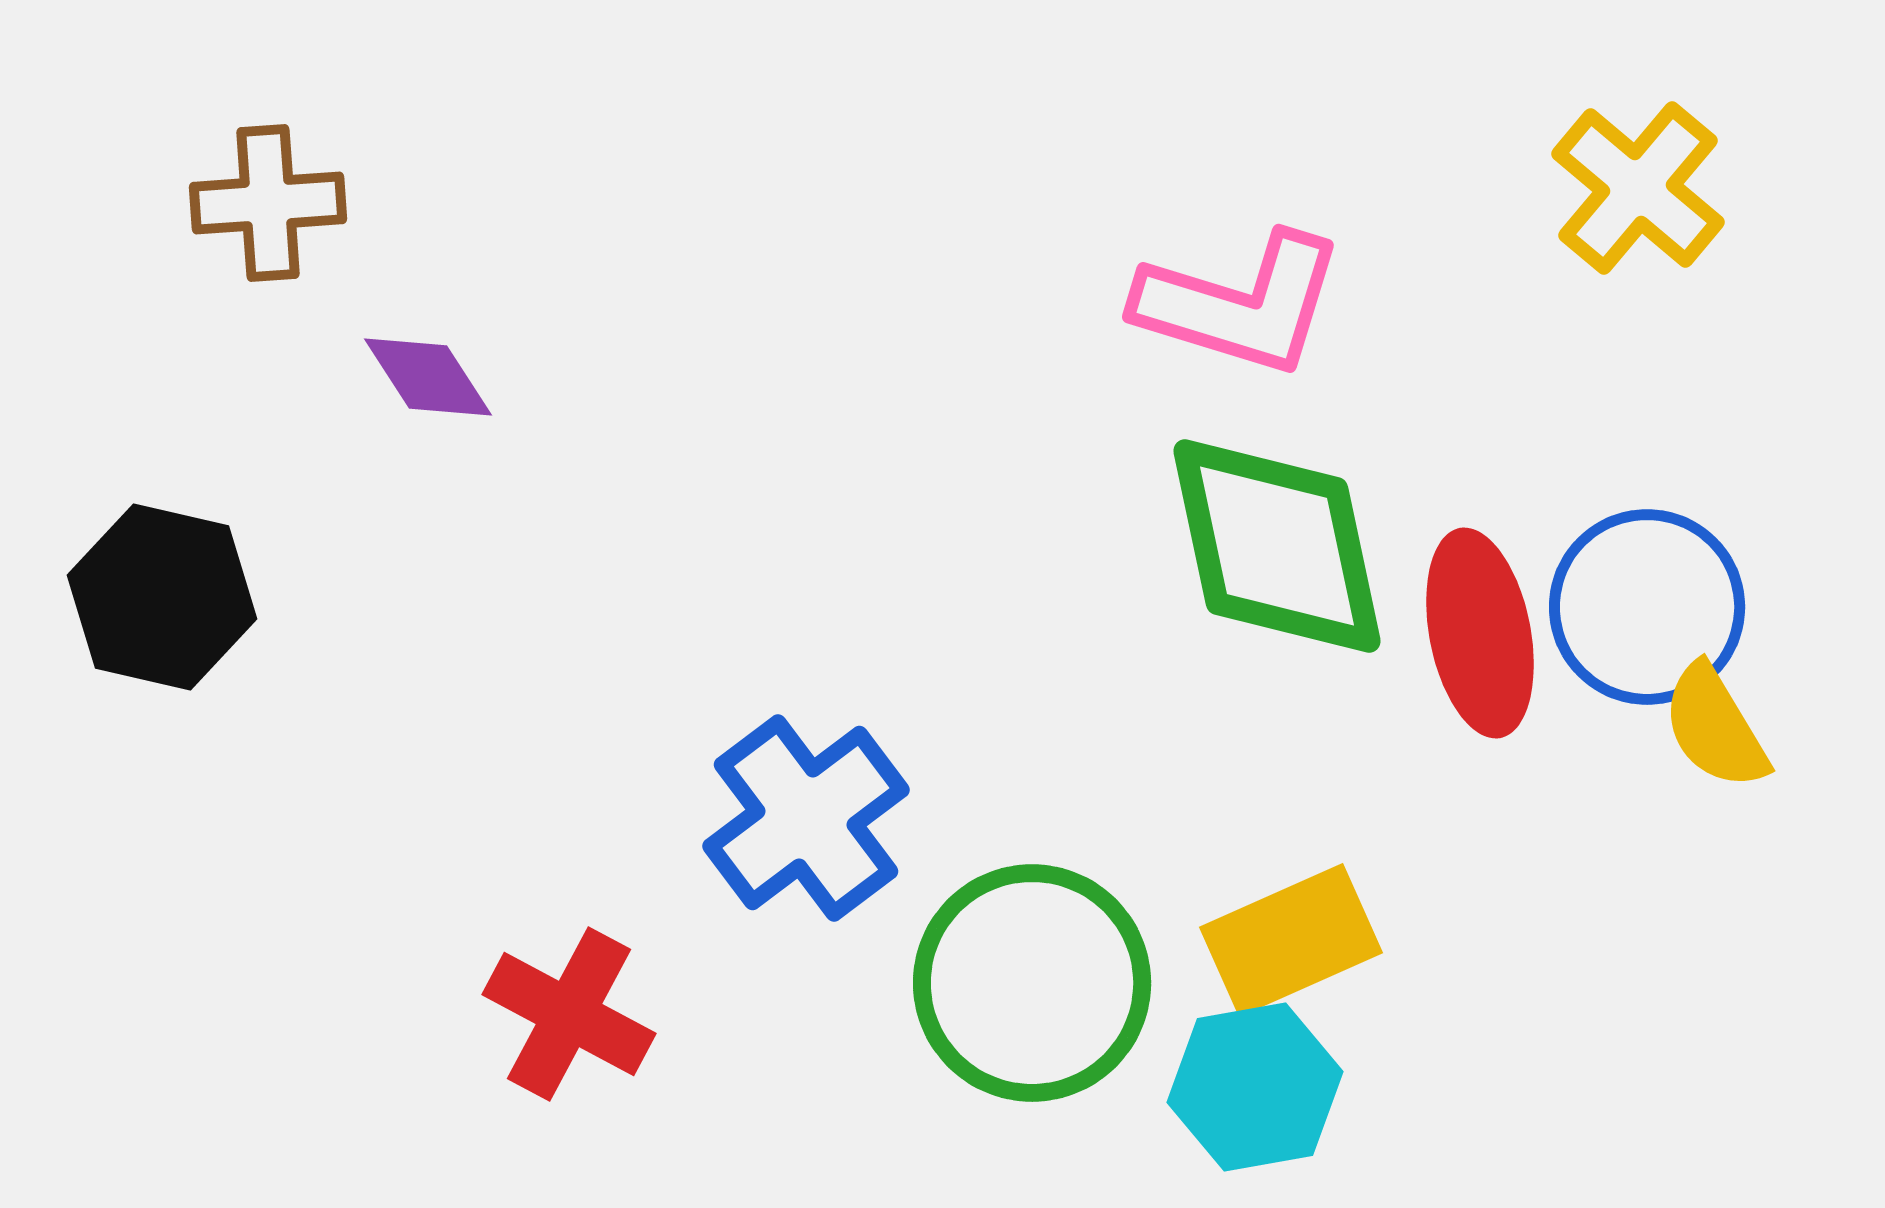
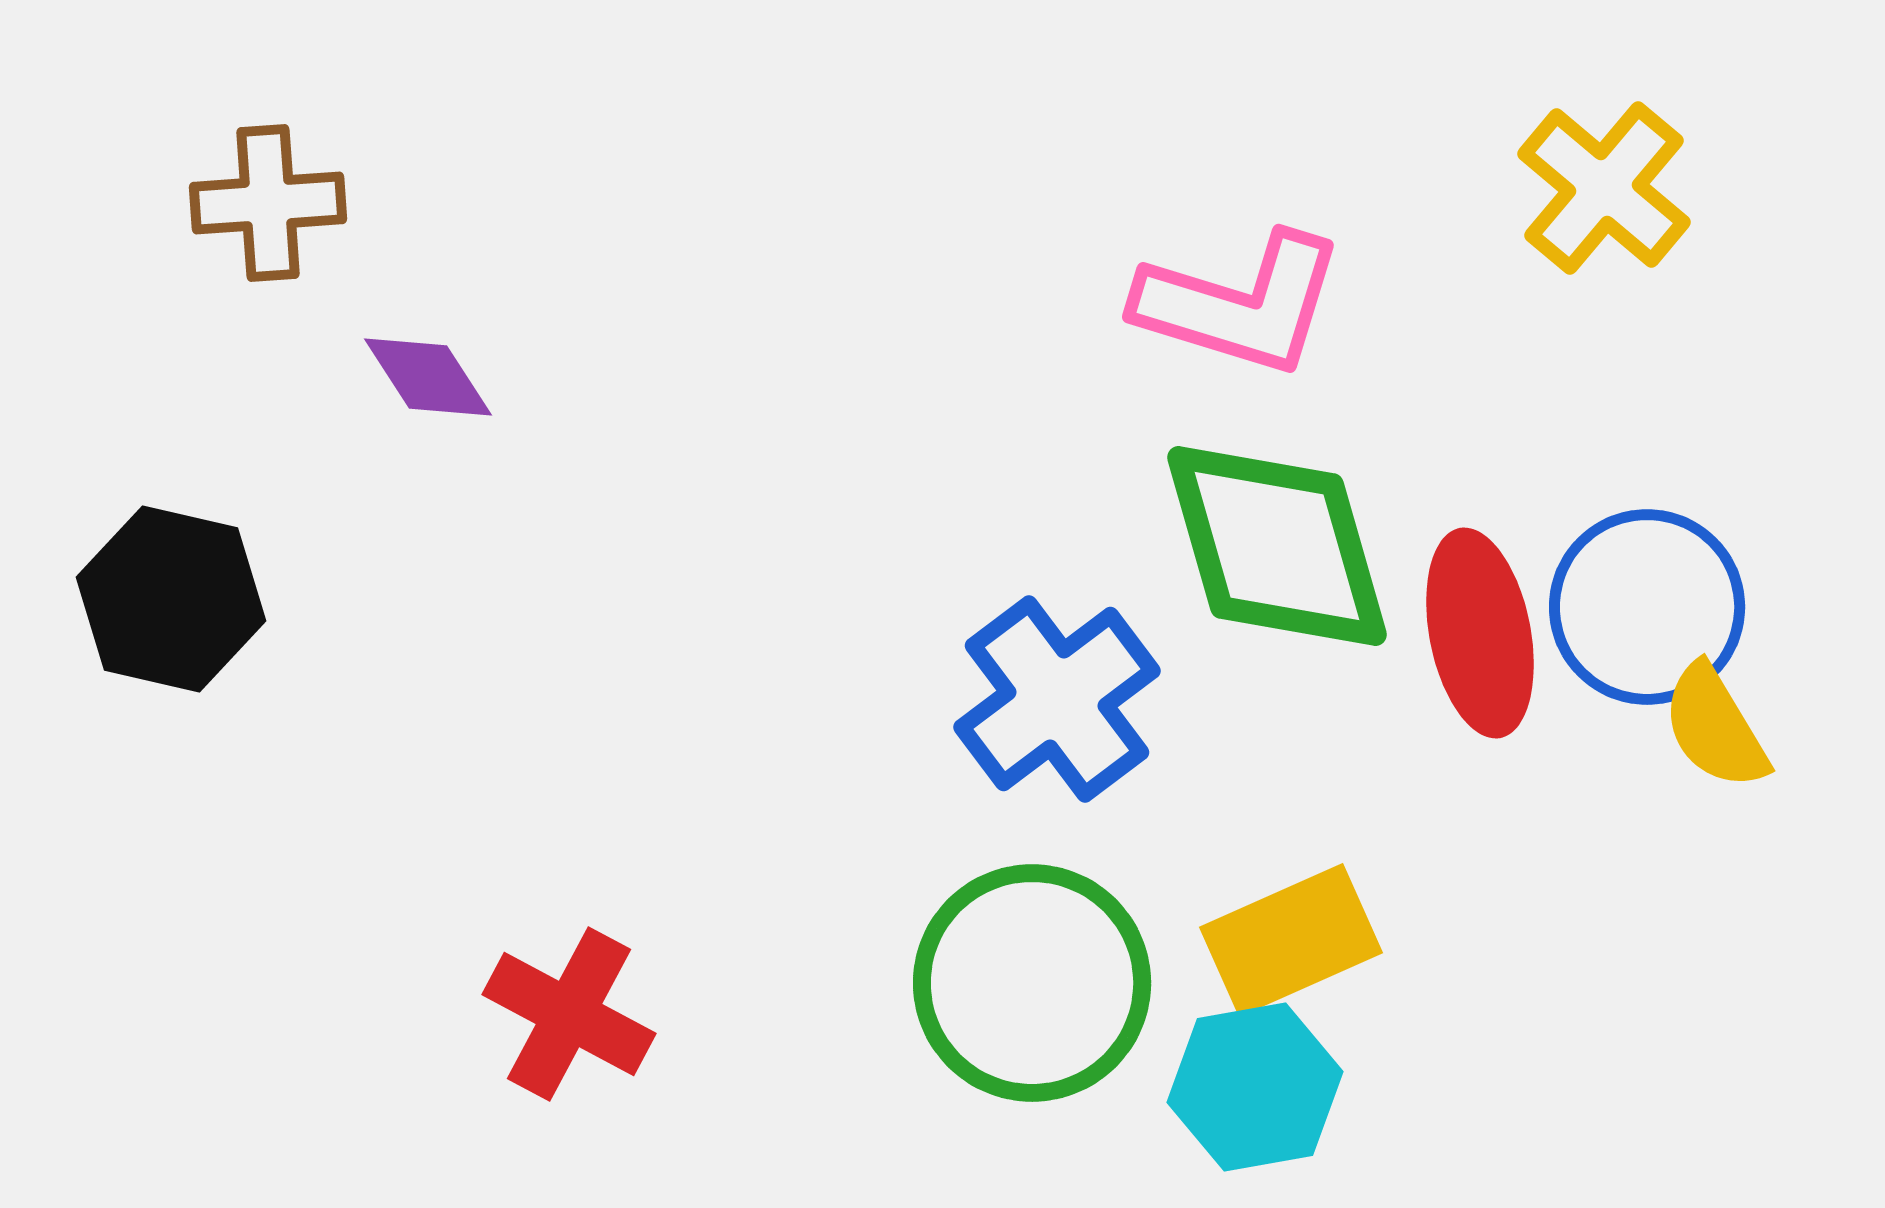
yellow cross: moved 34 px left
green diamond: rotated 4 degrees counterclockwise
black hexagon: moved 9 px right, 2 px down
blue cross: moved 251 px right, 119 px up
